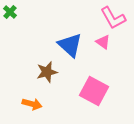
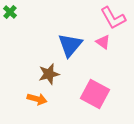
blue triangle: rotated 28 degrees clockwise
brown star: moved 2 px right, 2 px down
pink square: moved 1 px right, 3 px down
orange arrow: moved 5 px right, 5 px up
